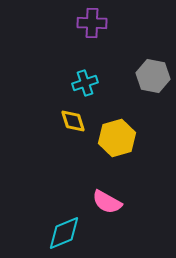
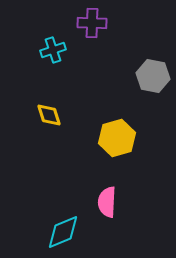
cyan cross: moved 32 px left, 33 px up
yellow diamond: moved 24 px left, 6 px up
pink semicircle: rotated 64 degrees clockwise
cyan diamond: moved 1 px left, 1 px up
